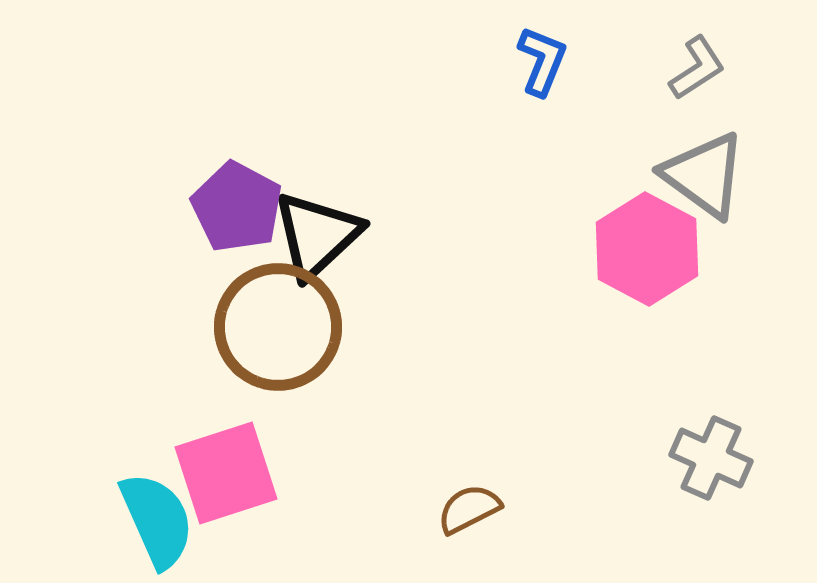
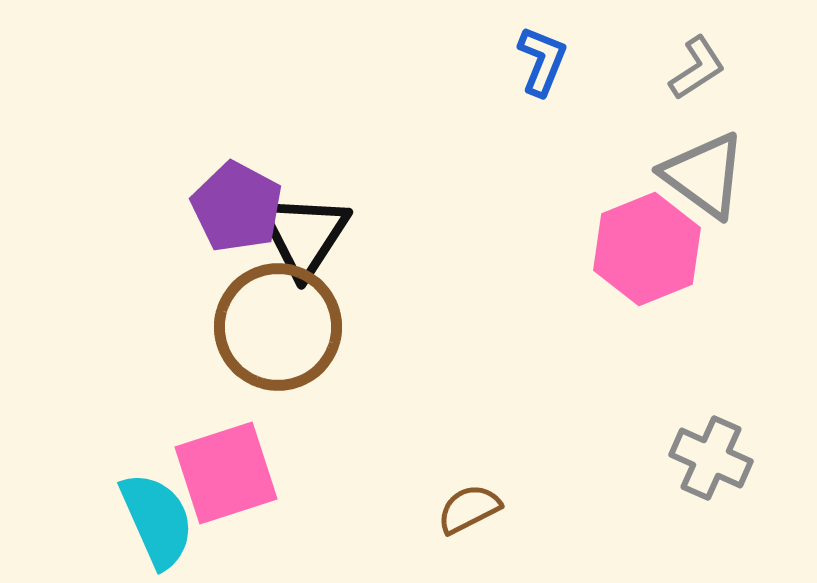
black triangle: moved 13 px left; rotated 14 degrees counterclockwise
pink hexagon: rotated 10 degrees clockwise
